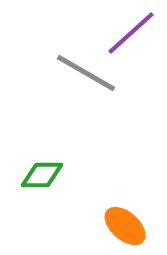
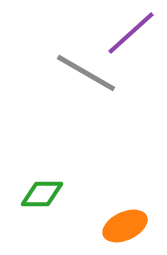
green diamond: moved 19 px down
orange ellipse: rotated 66 degrees counterclockwise
